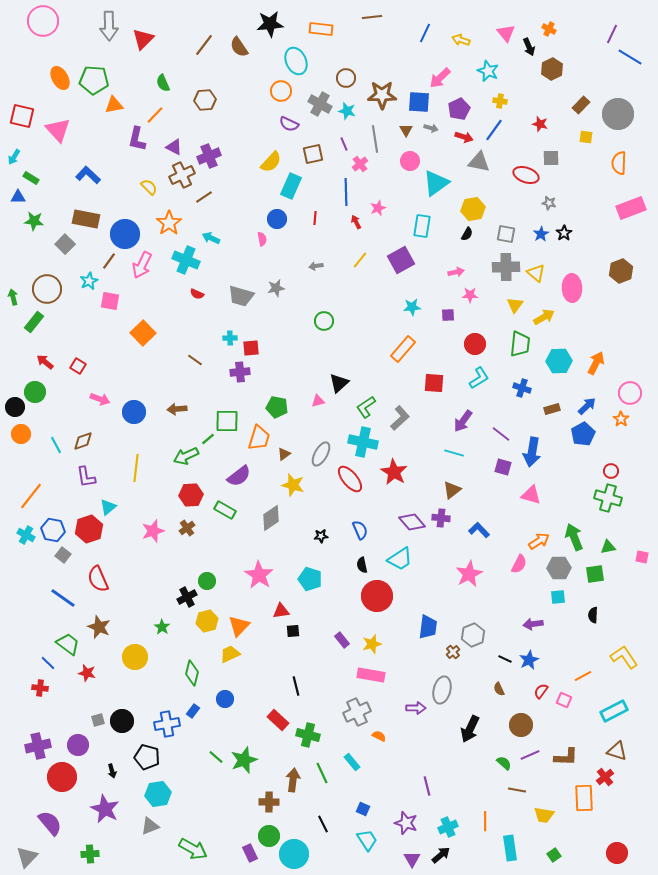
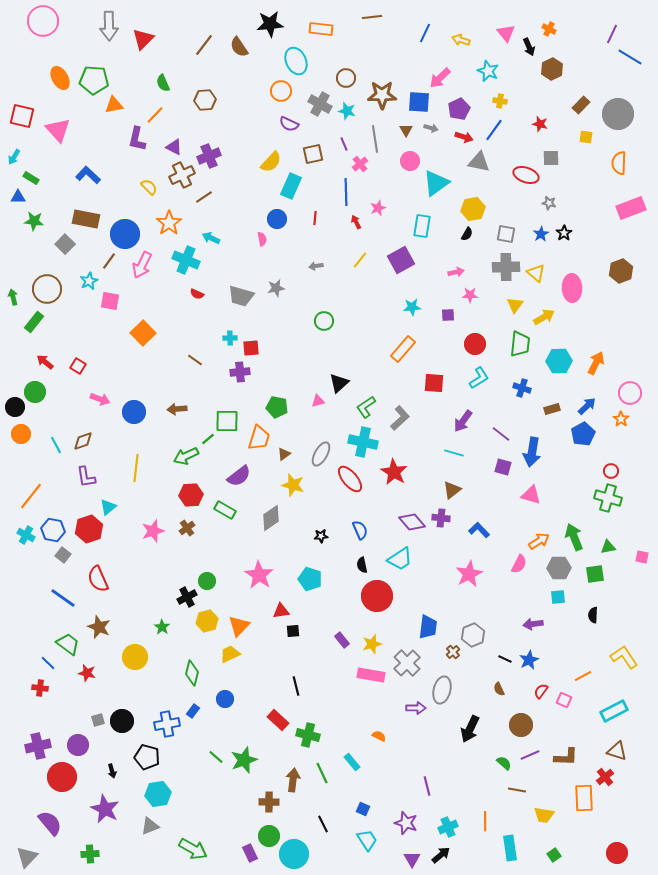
gray cross at (357, 712): moved 50 px right, 49 px up; rotated 20 degrees counterclockwise
